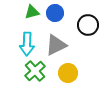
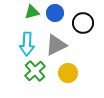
black circle: moved 5 px left, 2 px up
